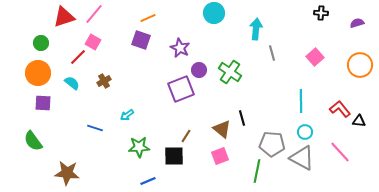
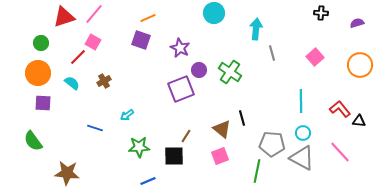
cyan circle at (305, 132): moved 2 px left, 1 px down
